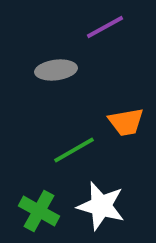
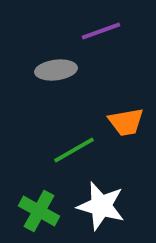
purple line: moved 4 px left, 4 px down; rotated 9 degrees clockwise
